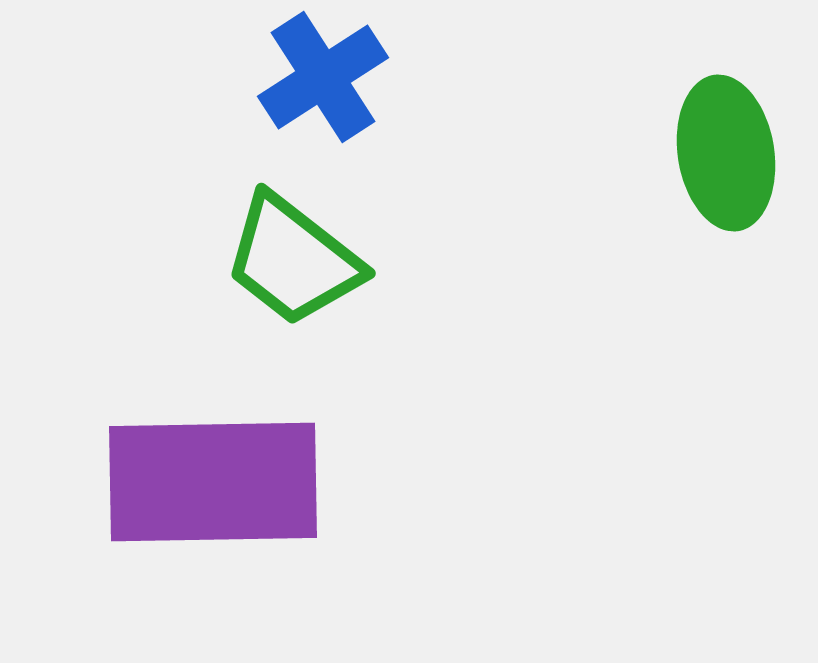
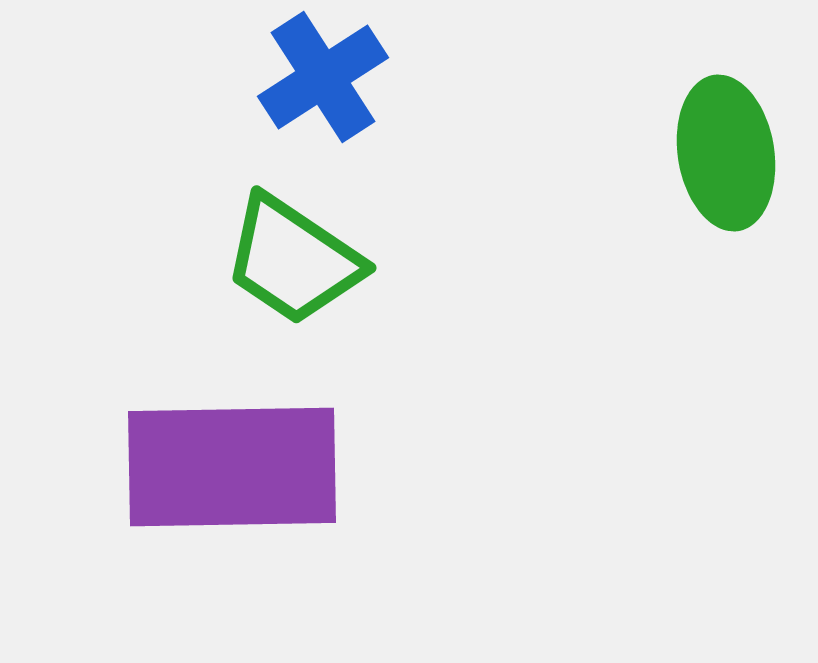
green trapezoid: rotated 4 degrees counterclockwise
purple rectangle: moved 19 px right, 15 px up
